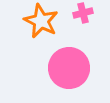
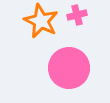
pink cross: moved 6 px left, 2 px down
